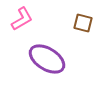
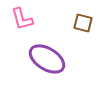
pink L-shape: rotated 105 degrees clockwise
